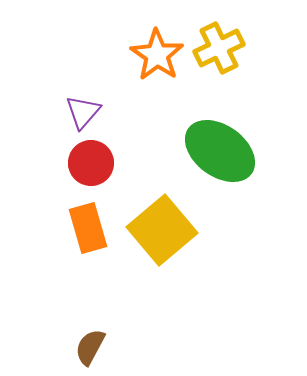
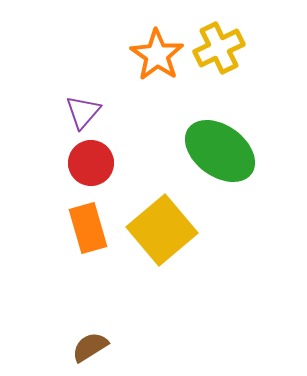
brown semicircle: rotated 30 degrees clockwise
